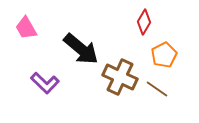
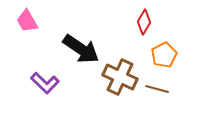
pink trapezoid: moved 1 px right, 7 px up
black arrow: rotated 6 degrees counterclockwise
brown line: rotated 20 degrees counterclockwise
